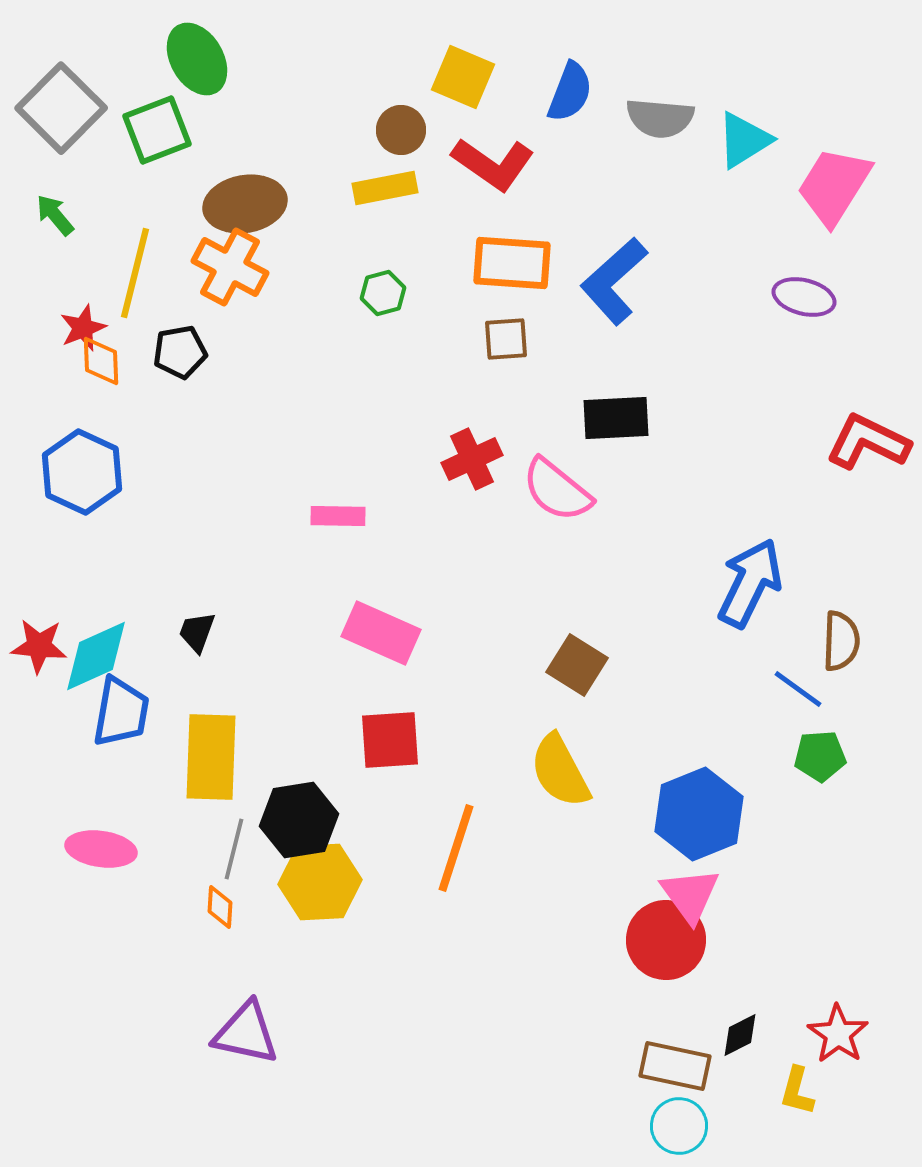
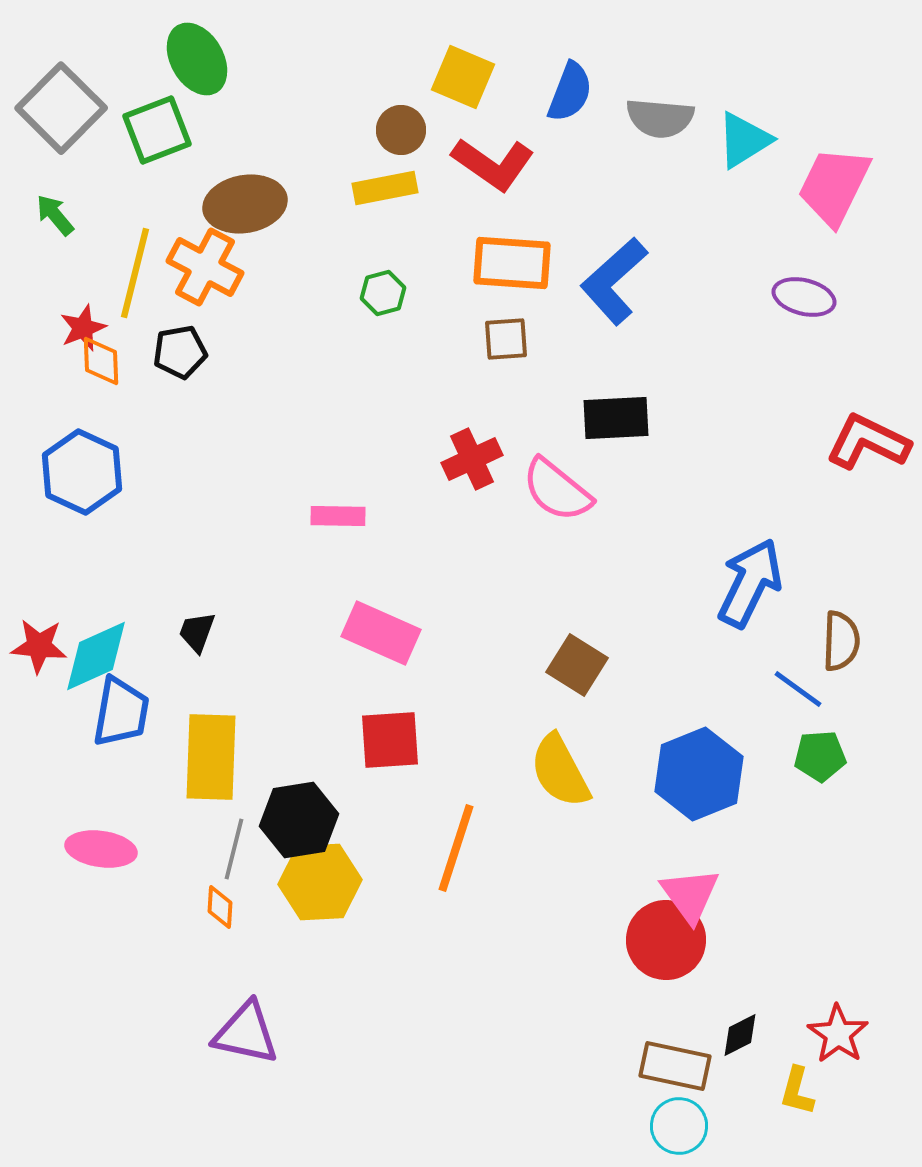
pink trapezoid at (834, 186): rotated 6 degrees counterclockwise
orange cross at (230, 267): moved 25 px left
blue hexagon at (699, 814): moved 40 px up
